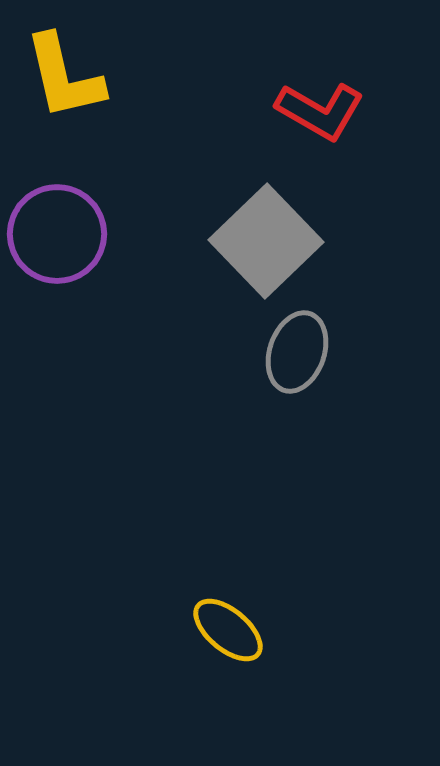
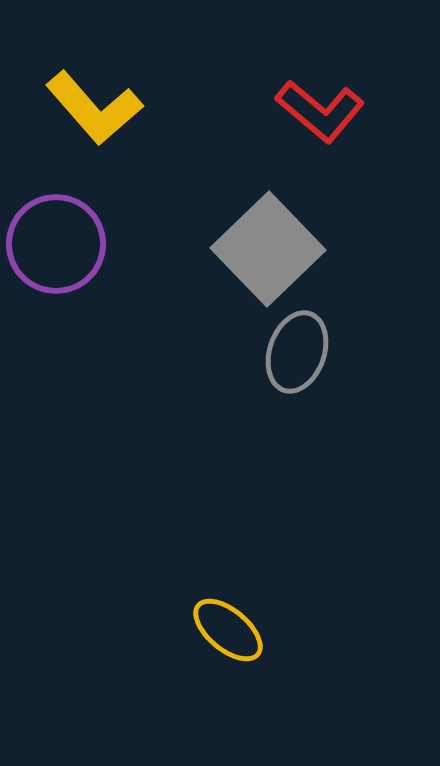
yellow L-shape: moved 30 px right, 31 px down; rotated 28 degrees counterclockwise
red L-shape: rotated 10 degrees clockwise
purple circle: moved 1 px left, 10 px down
gray square: moved 2 px right, 8 px down
